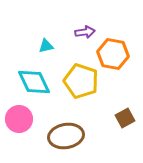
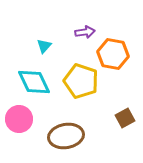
cyan triangle: moved 2 px left; rotated 35 degrees counterclockwise
